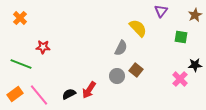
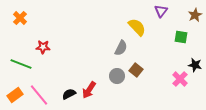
yellow semicircle: moved 1 px left, 1 px up
black star: rotated 16 degrees clockwise
orange rectangle: moved 1 px down
